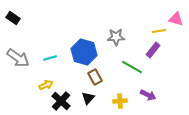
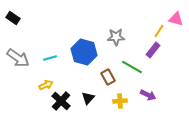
yellow line: rotated 48 degrees counterclockwise
brown rectangle: moved 13 px right
